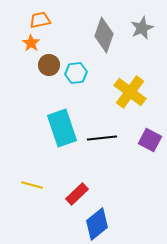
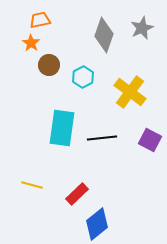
cyan hexagon: moved 7 px right, 4 px down; rotated 20 degrees counterclockwise
cyan rectangle: rotated 27 degrees clockwise
